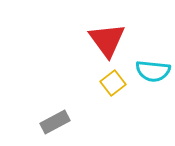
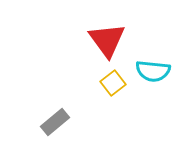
gray rectangle: rotated 12 degrees counterclockwise
